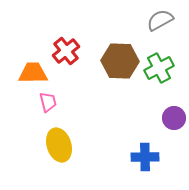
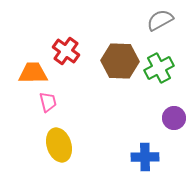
red cross: rotated 16 degrees counterclockwise
